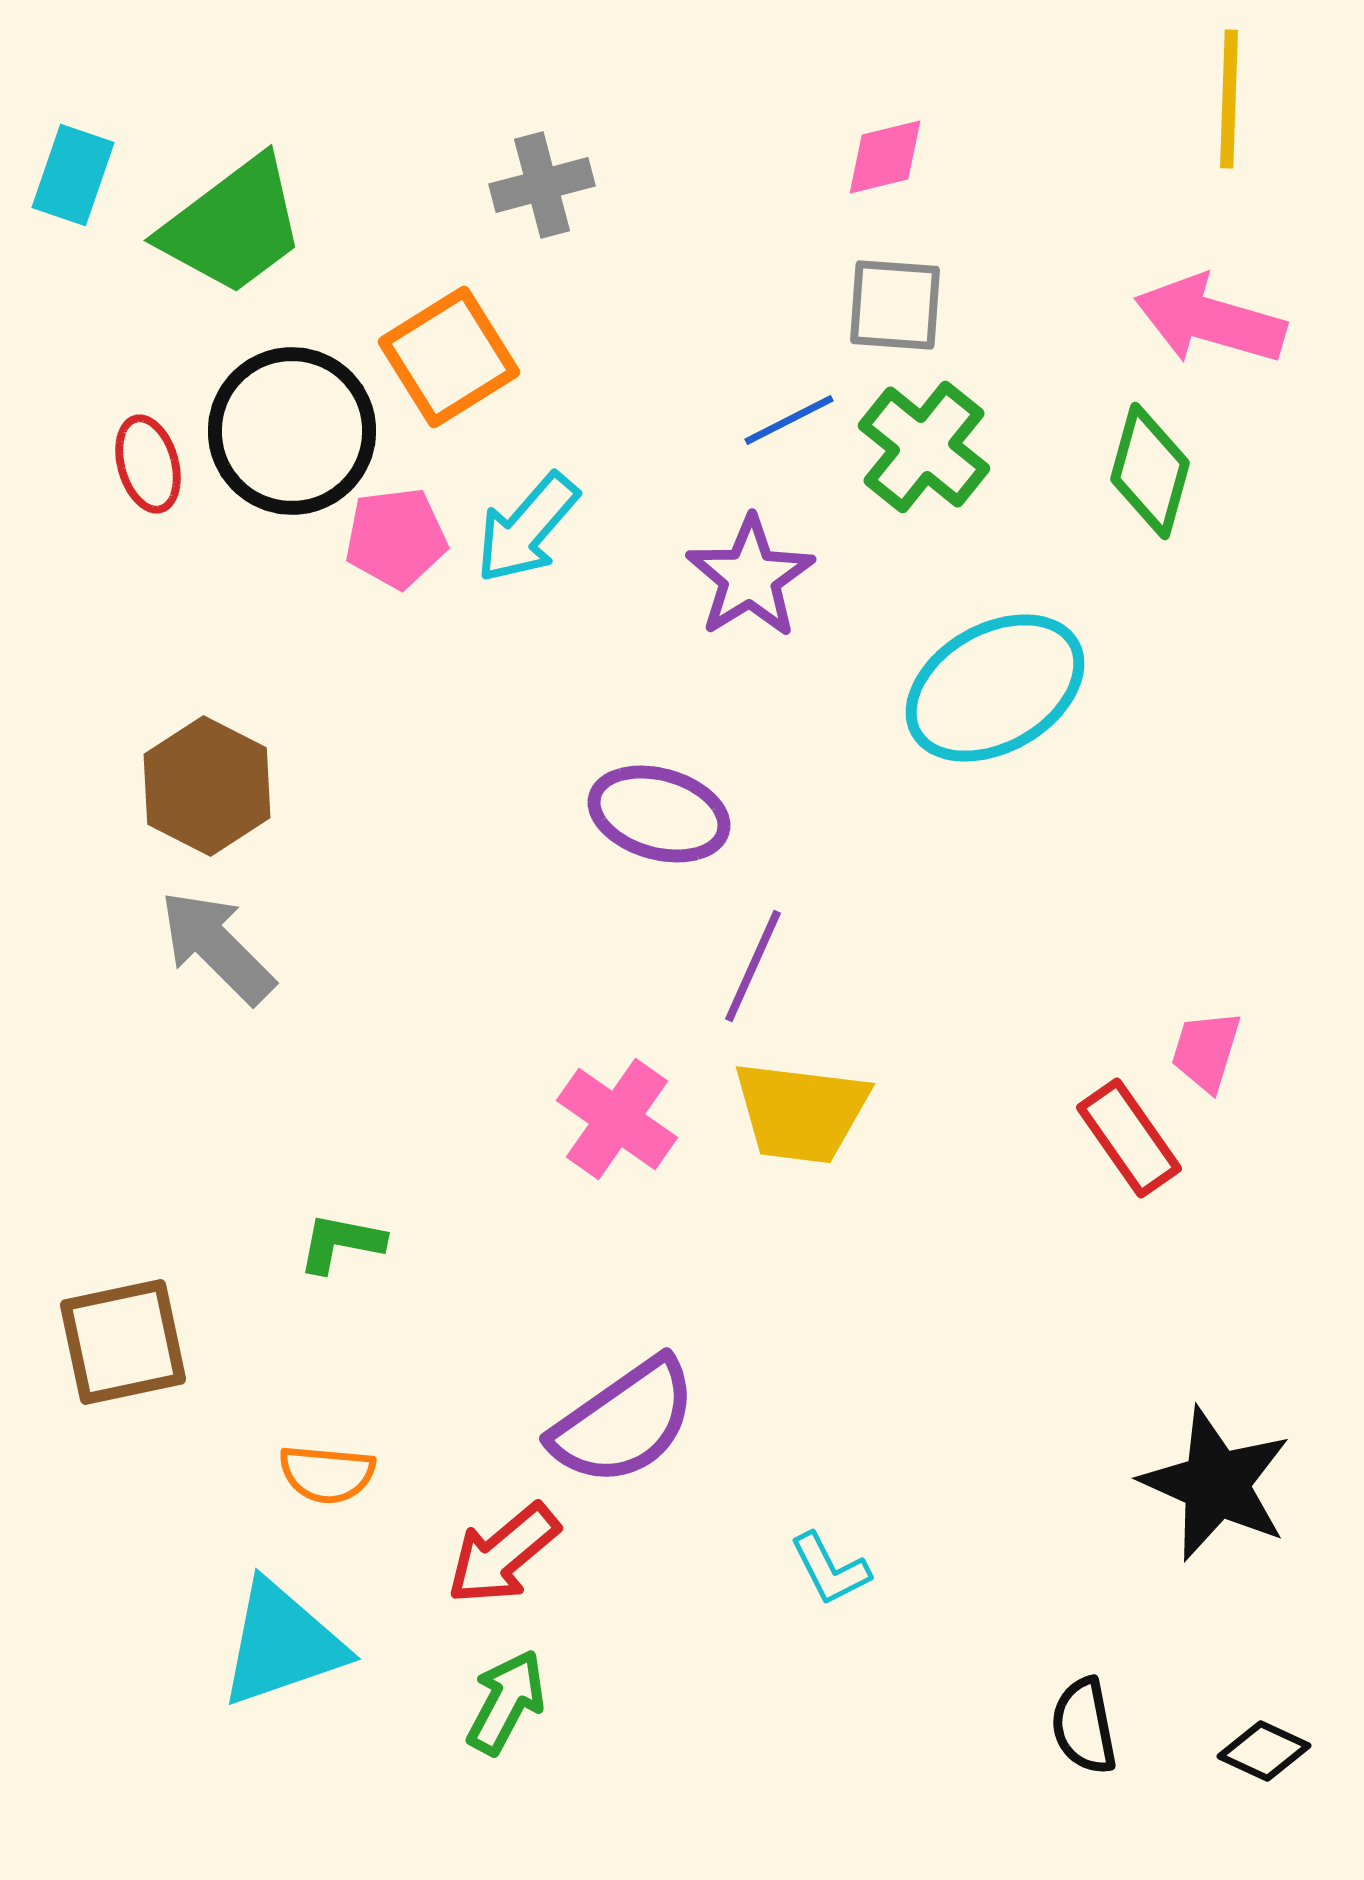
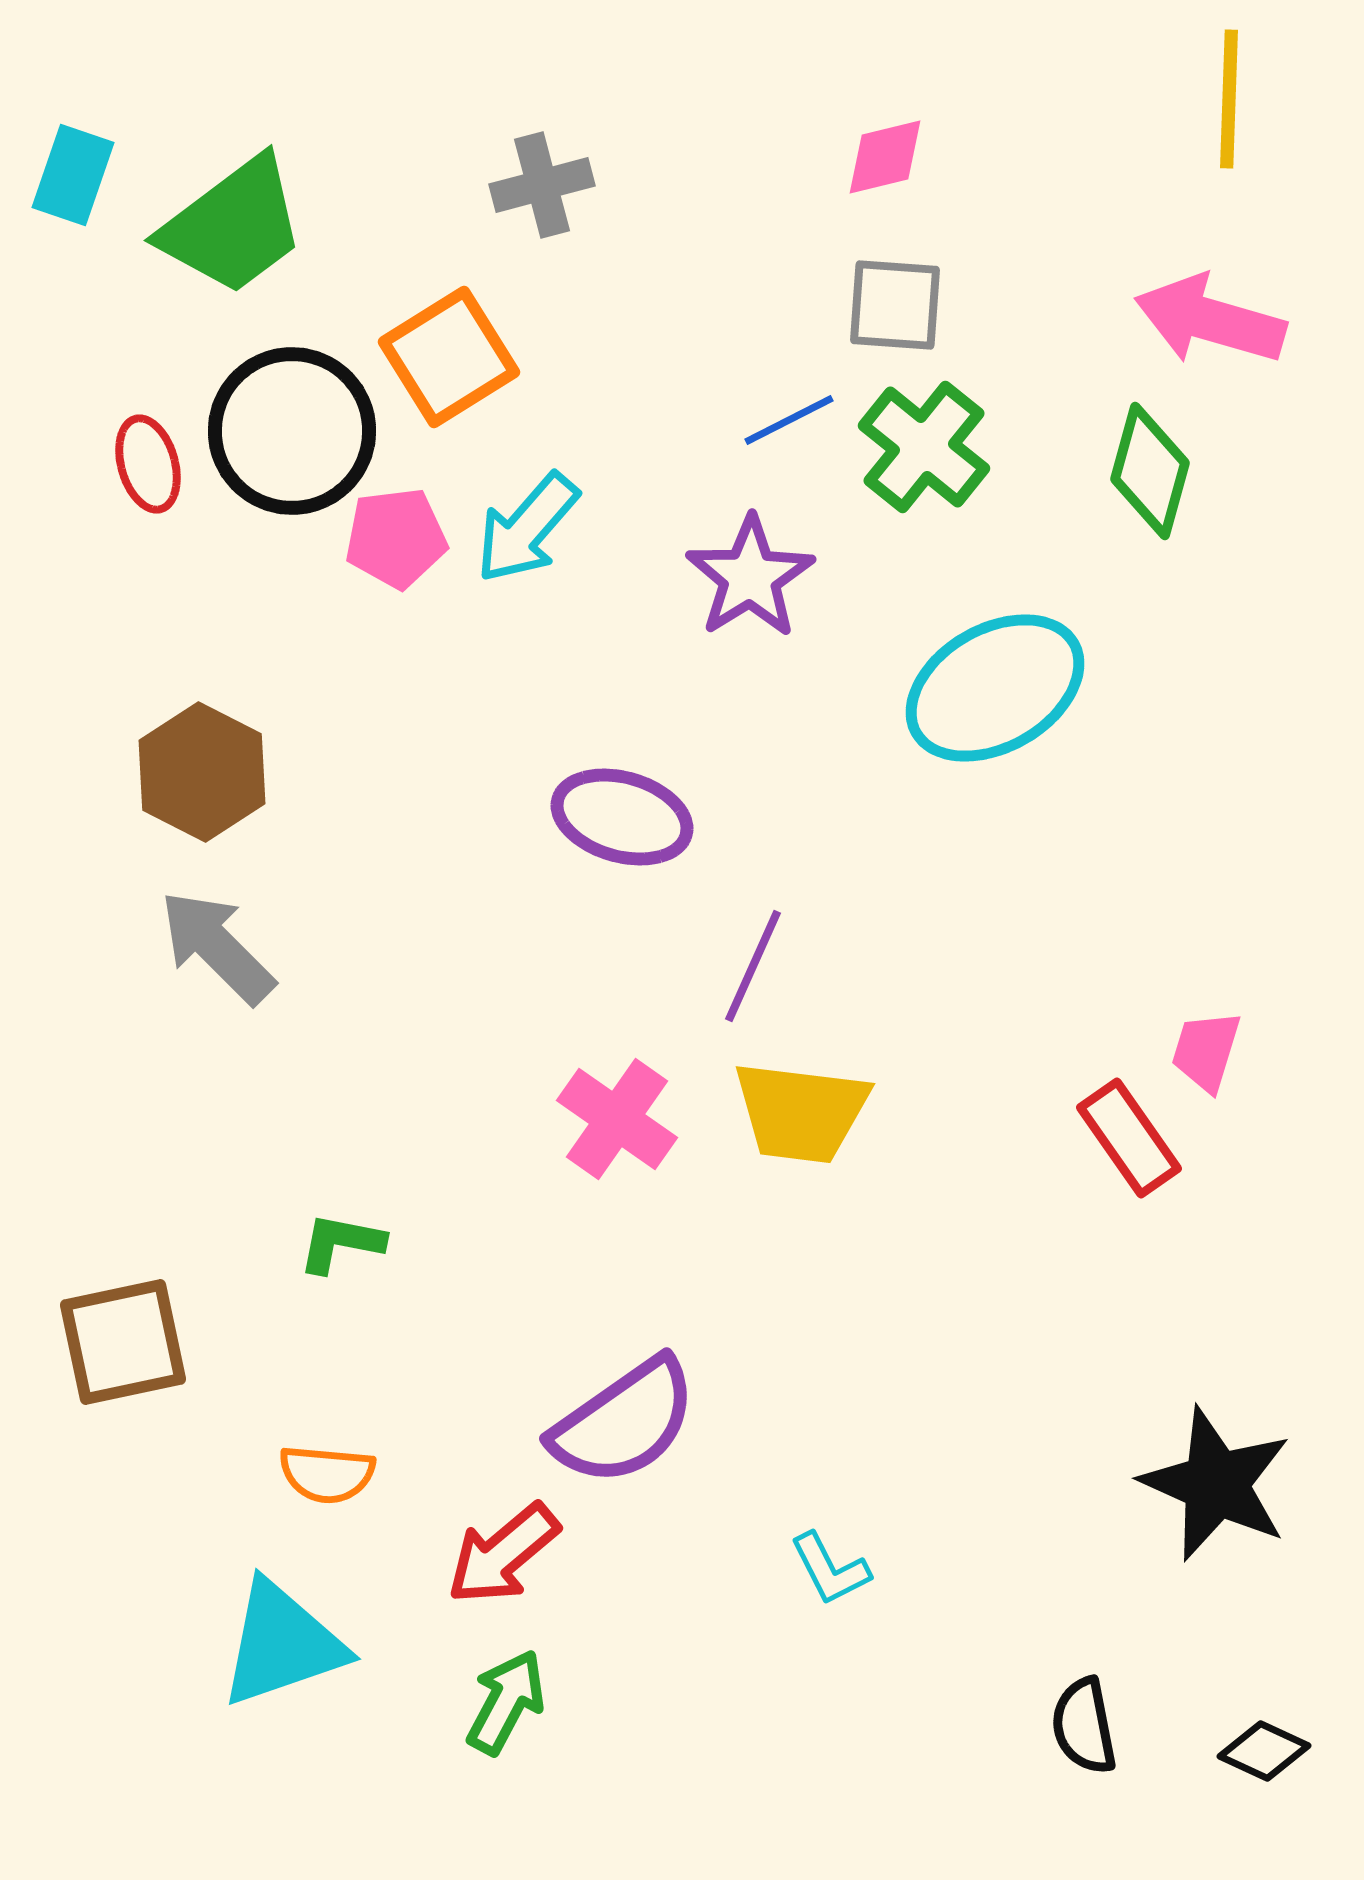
brown hexagon: moved 5 px left, 14 px up
purple ellipse: moved 37 px left, 3 px down
